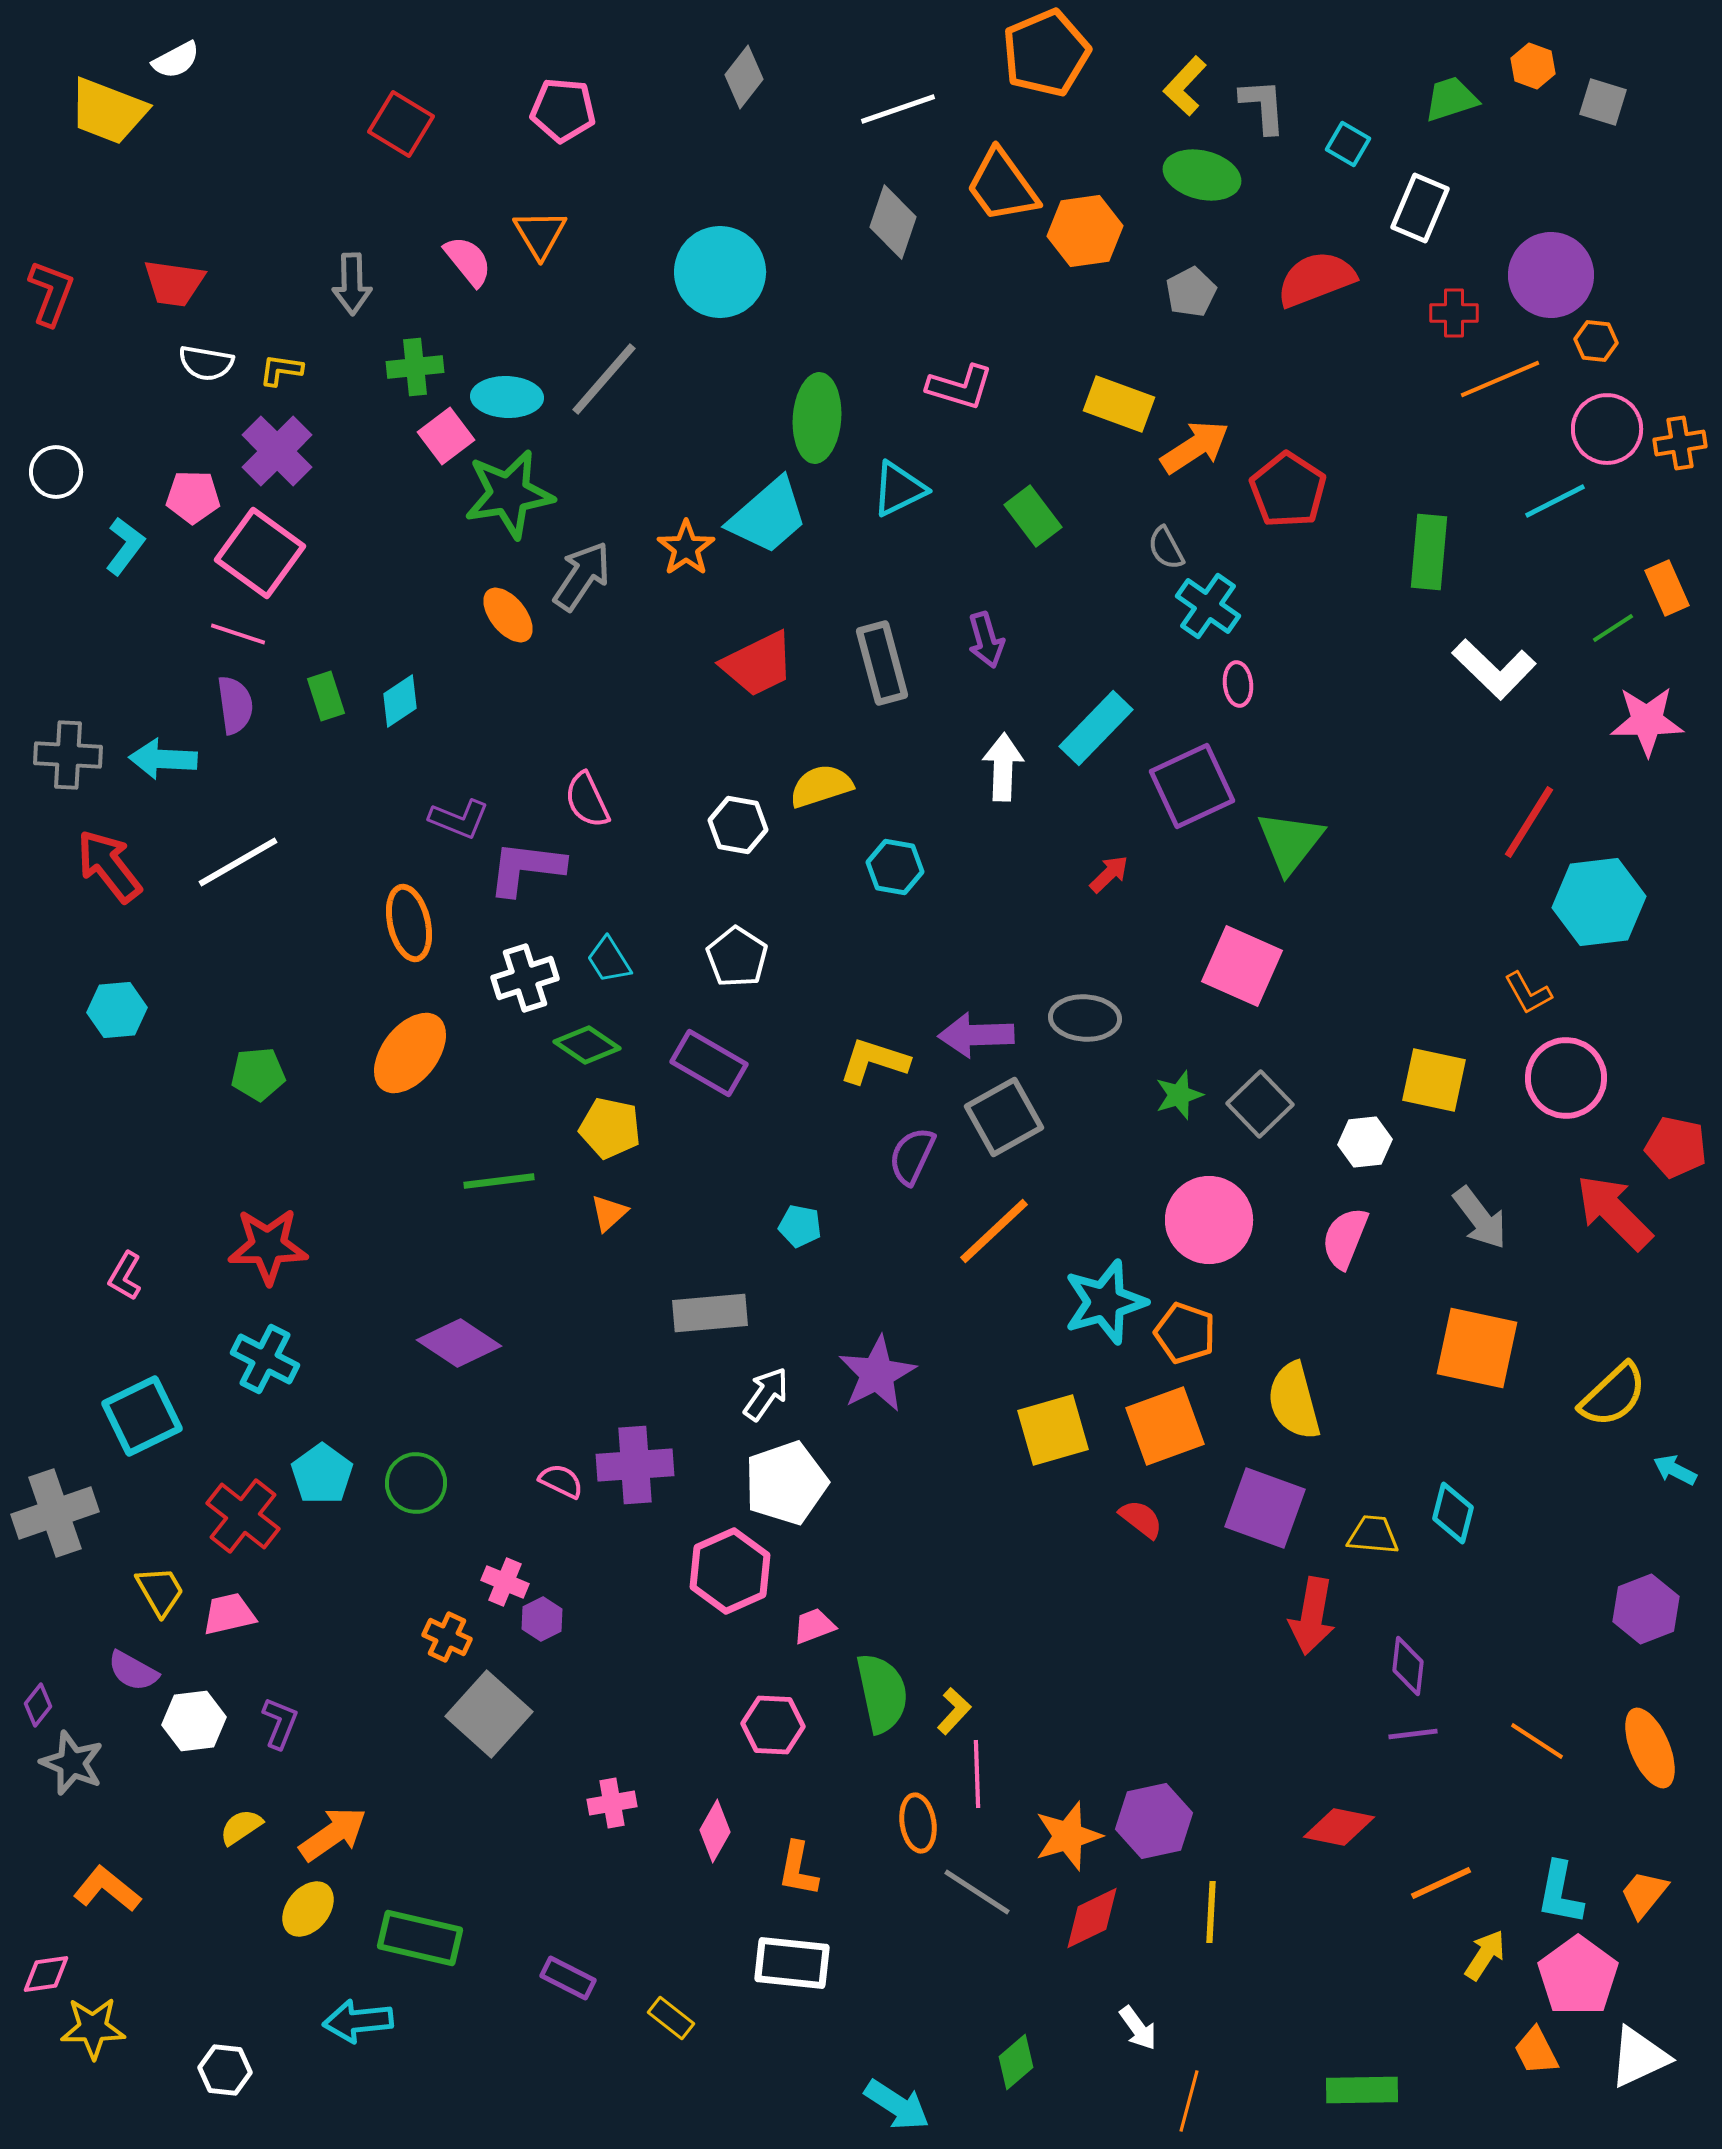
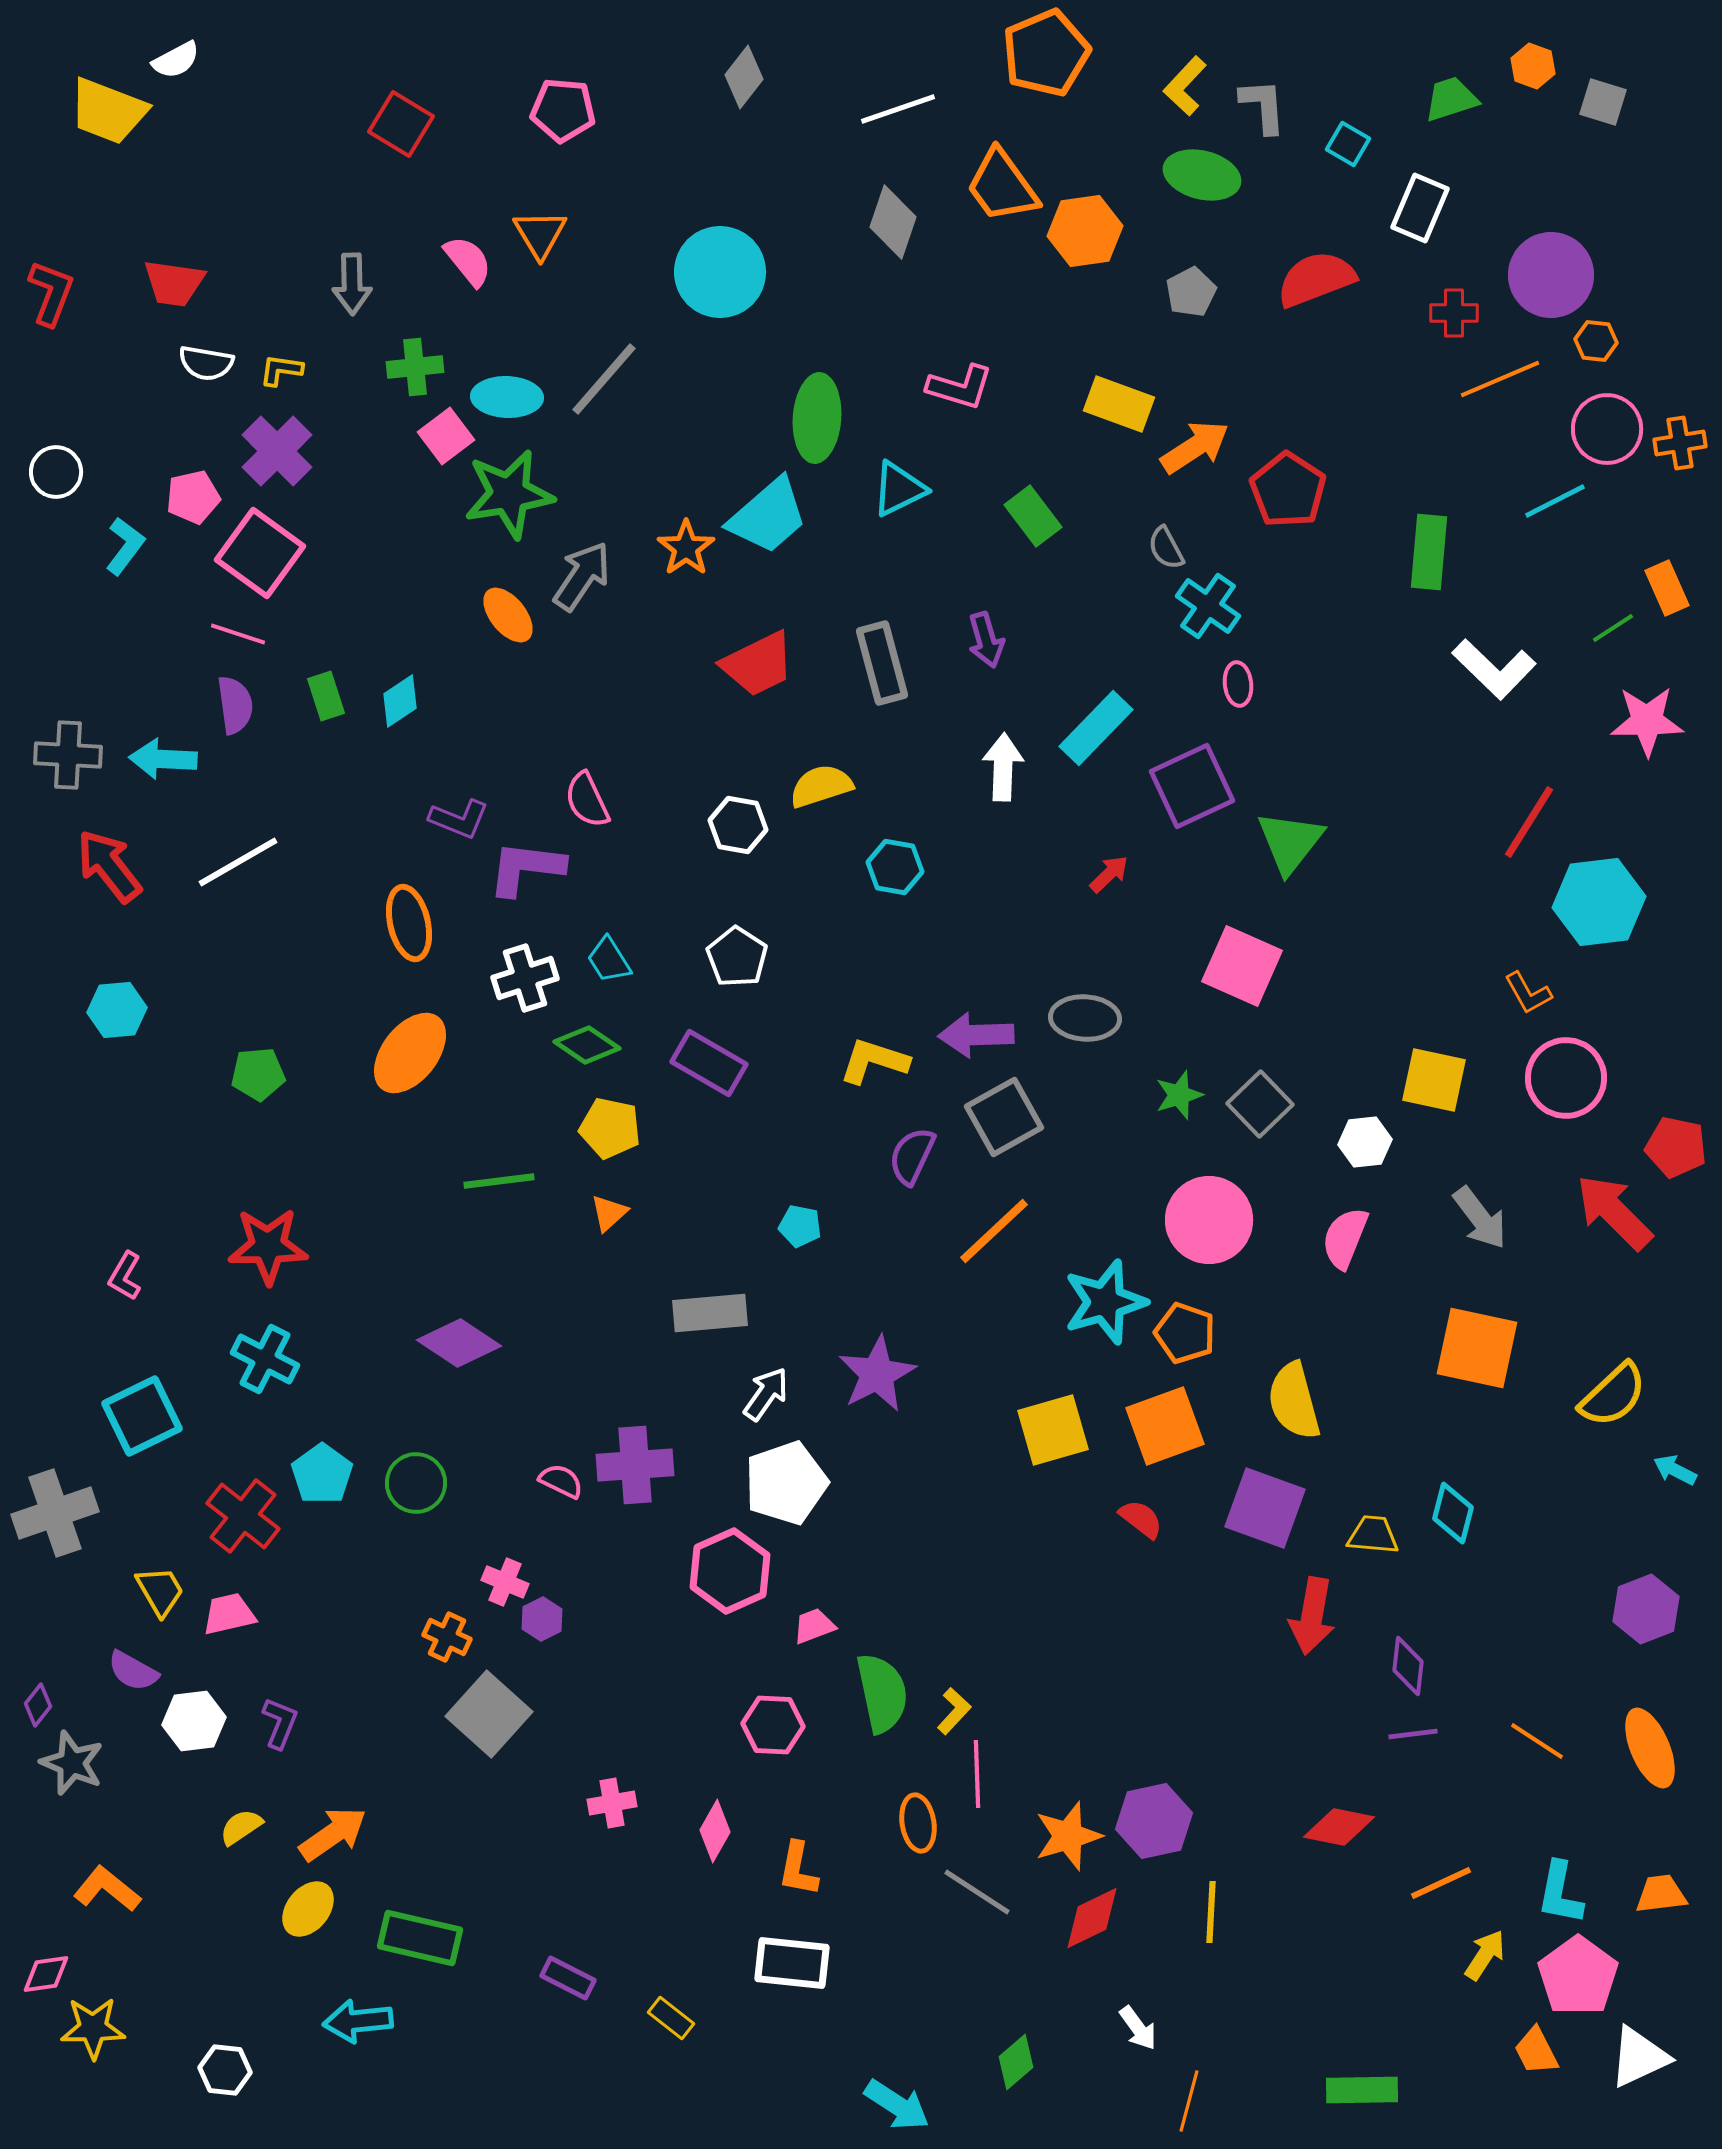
pink pentagon at (193, 497): rotated 14 degrees counterclockwise
orange trapezoid at (1644, 1894): moved 17 px right; rotated 44 degrees clockwise
